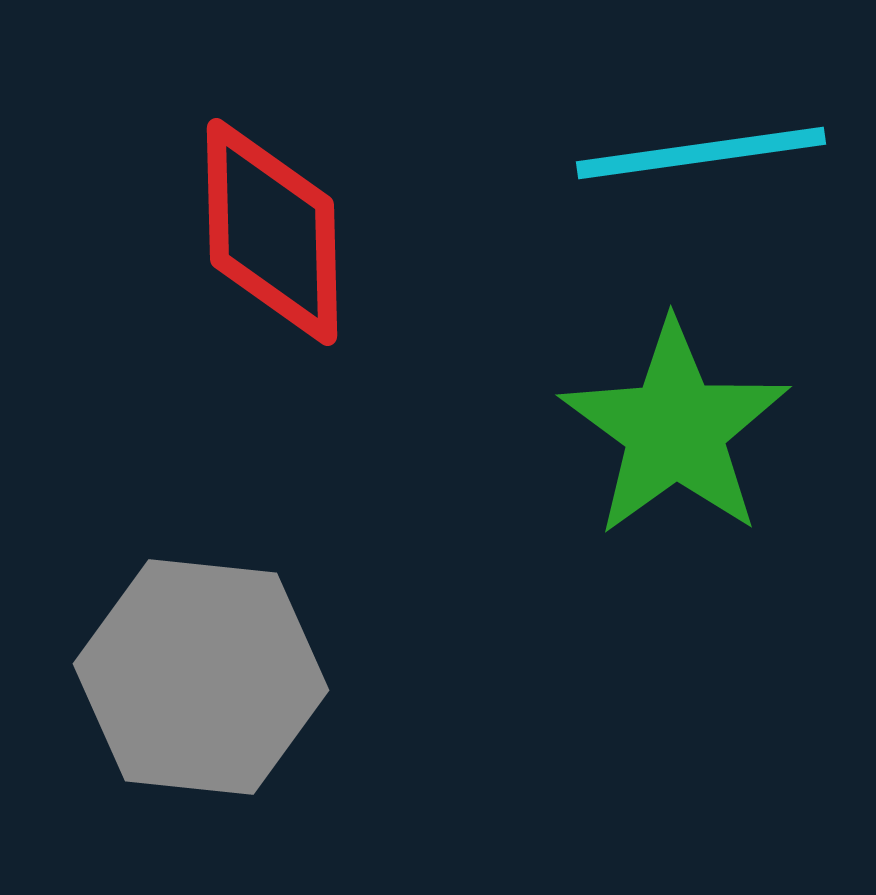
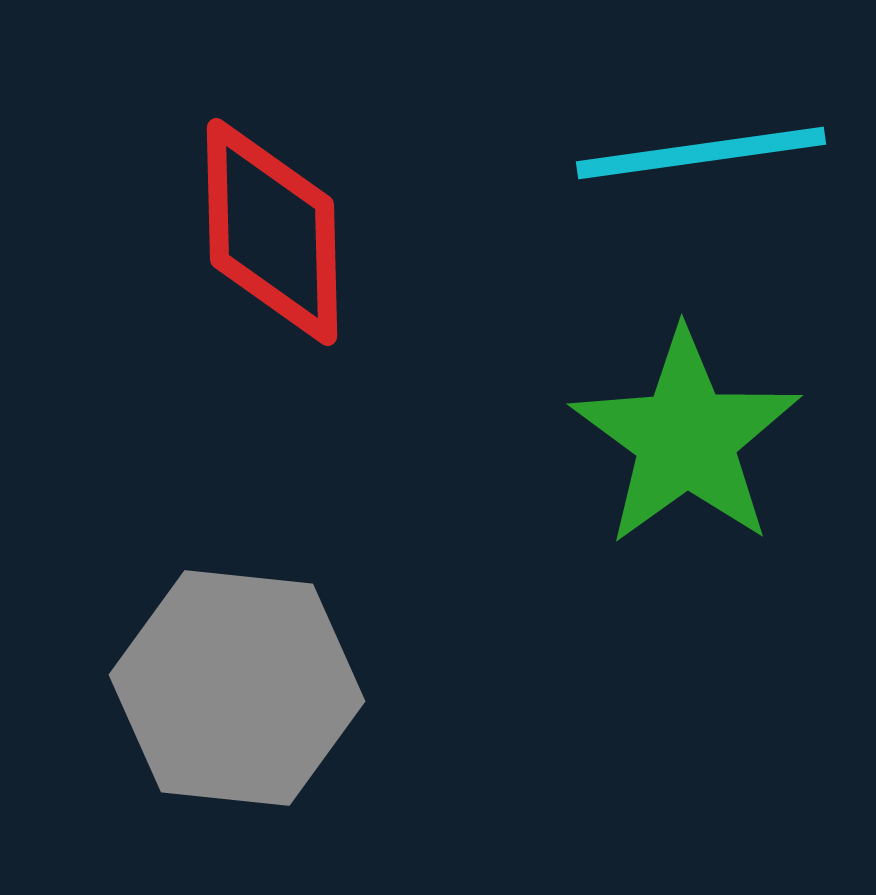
green star: moved 11 px right, 9 px down
gray hexagon: moved 36 px right, 11 px down
